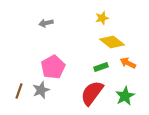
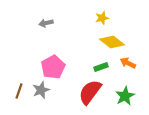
red semicircle: moved 2 px left, 1 px up
